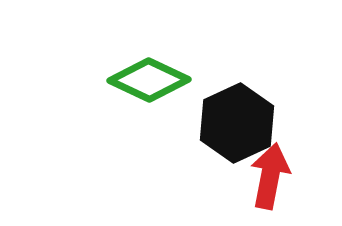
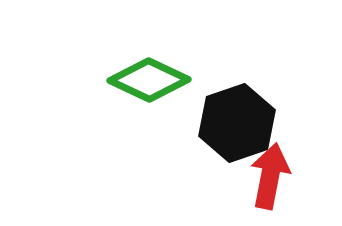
black hexagon: rotated 6 degrees clockwise
